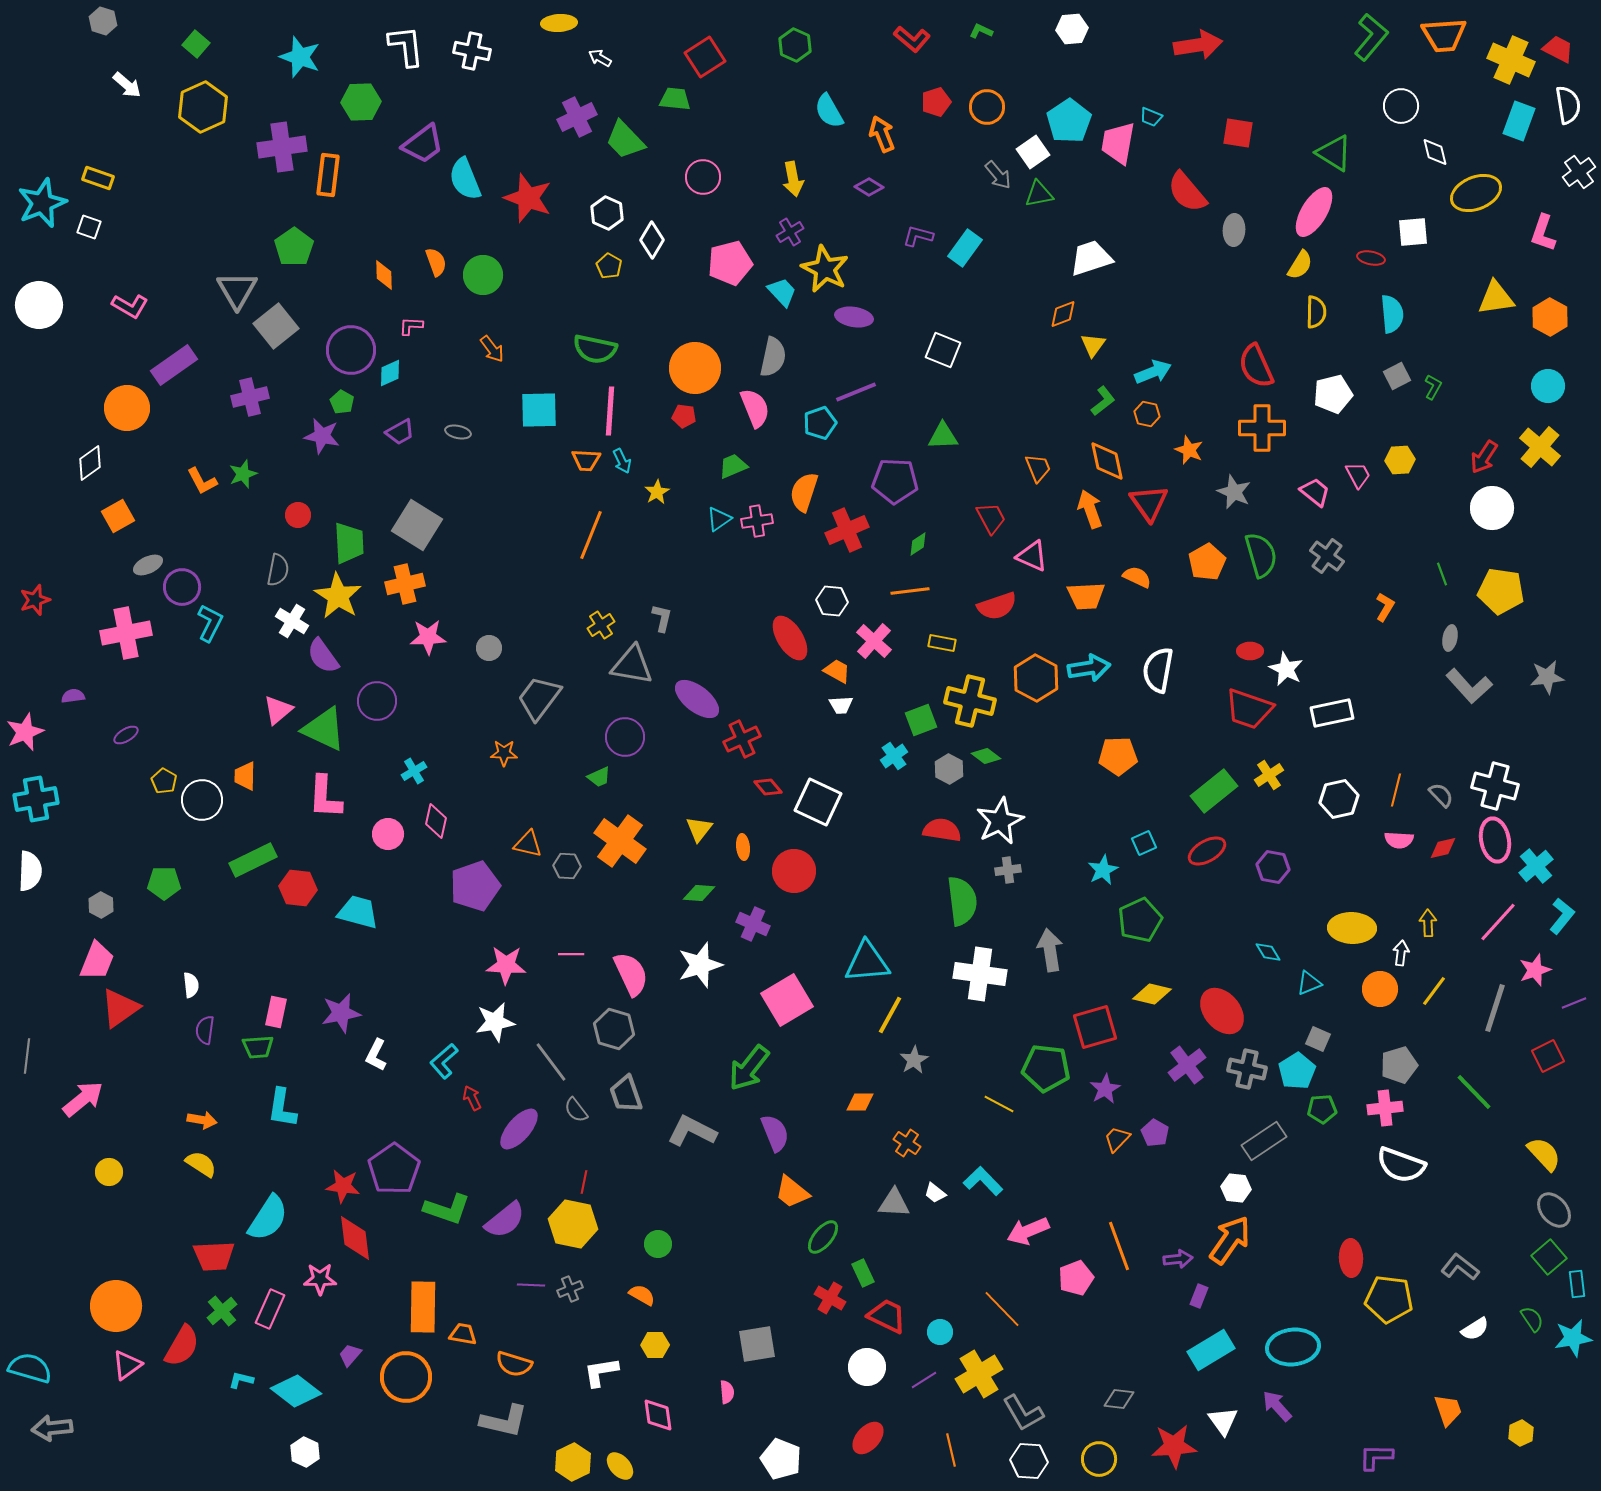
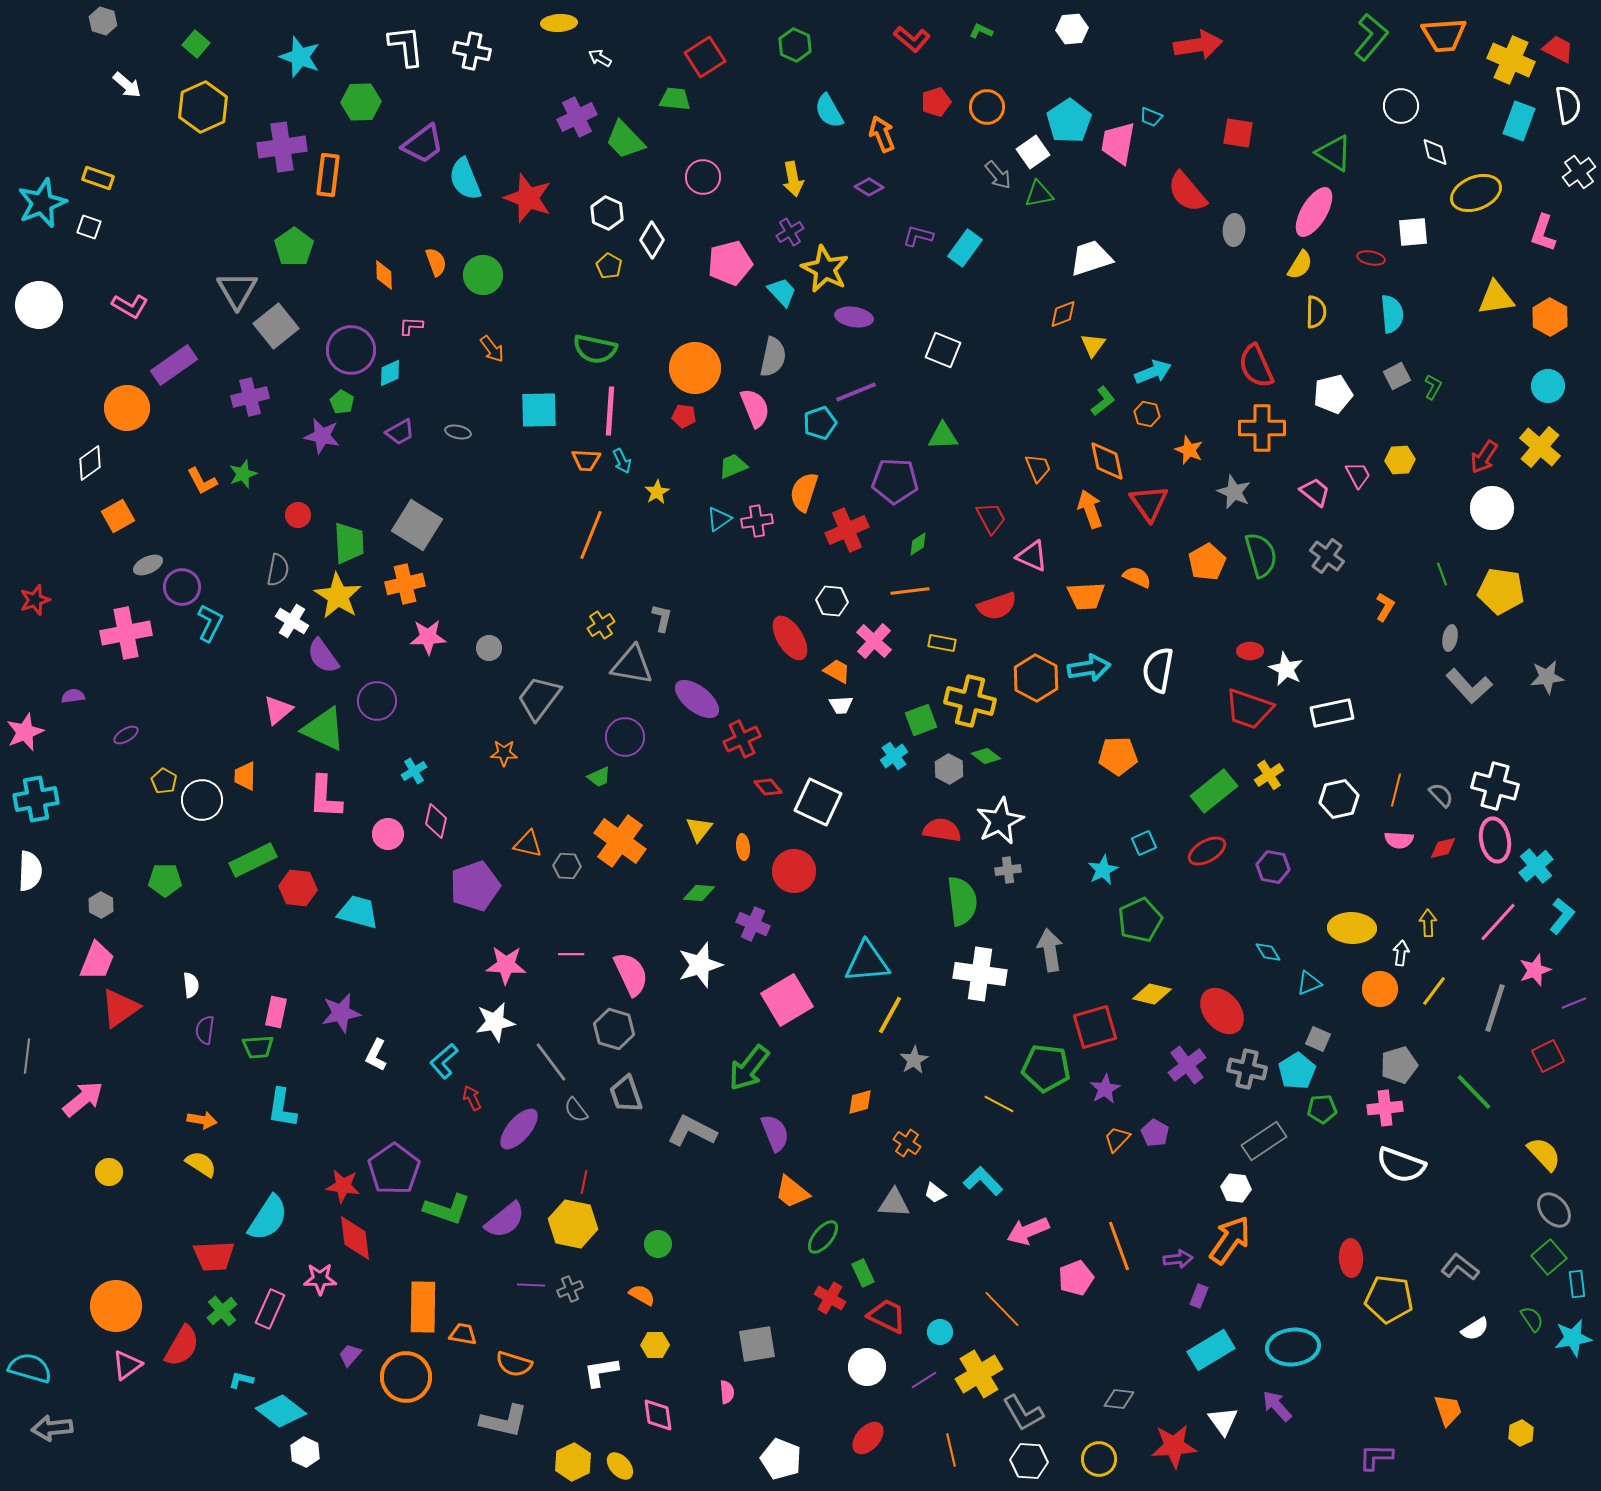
green pentagon at (164, 883): moved 1 px right, 3 px up
orange diamond at (860, 1102): rotated 16 degrees counterclockwise
cyan diamond at (296, 1391): moved 15 px left, 20 px down
